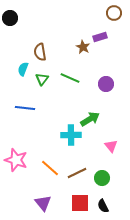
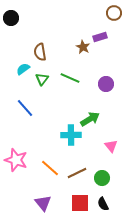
black circle: moved 1 px right
cyan semicircle: rotated 32 degrees clockwise
blue line: rotated 42 degrees clockwise
black semicircle: moved 2 px up
